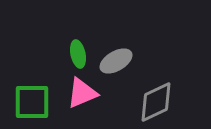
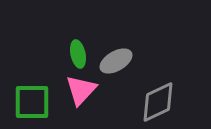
pink triangle: moved 1 px left, 3 px up; rotated 24 degrees counterclockwise
gray diamond: moved 2 px right
